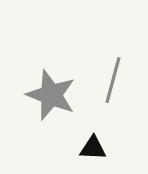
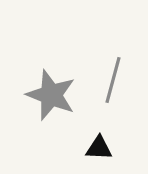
black triangle: moved 6 px right
